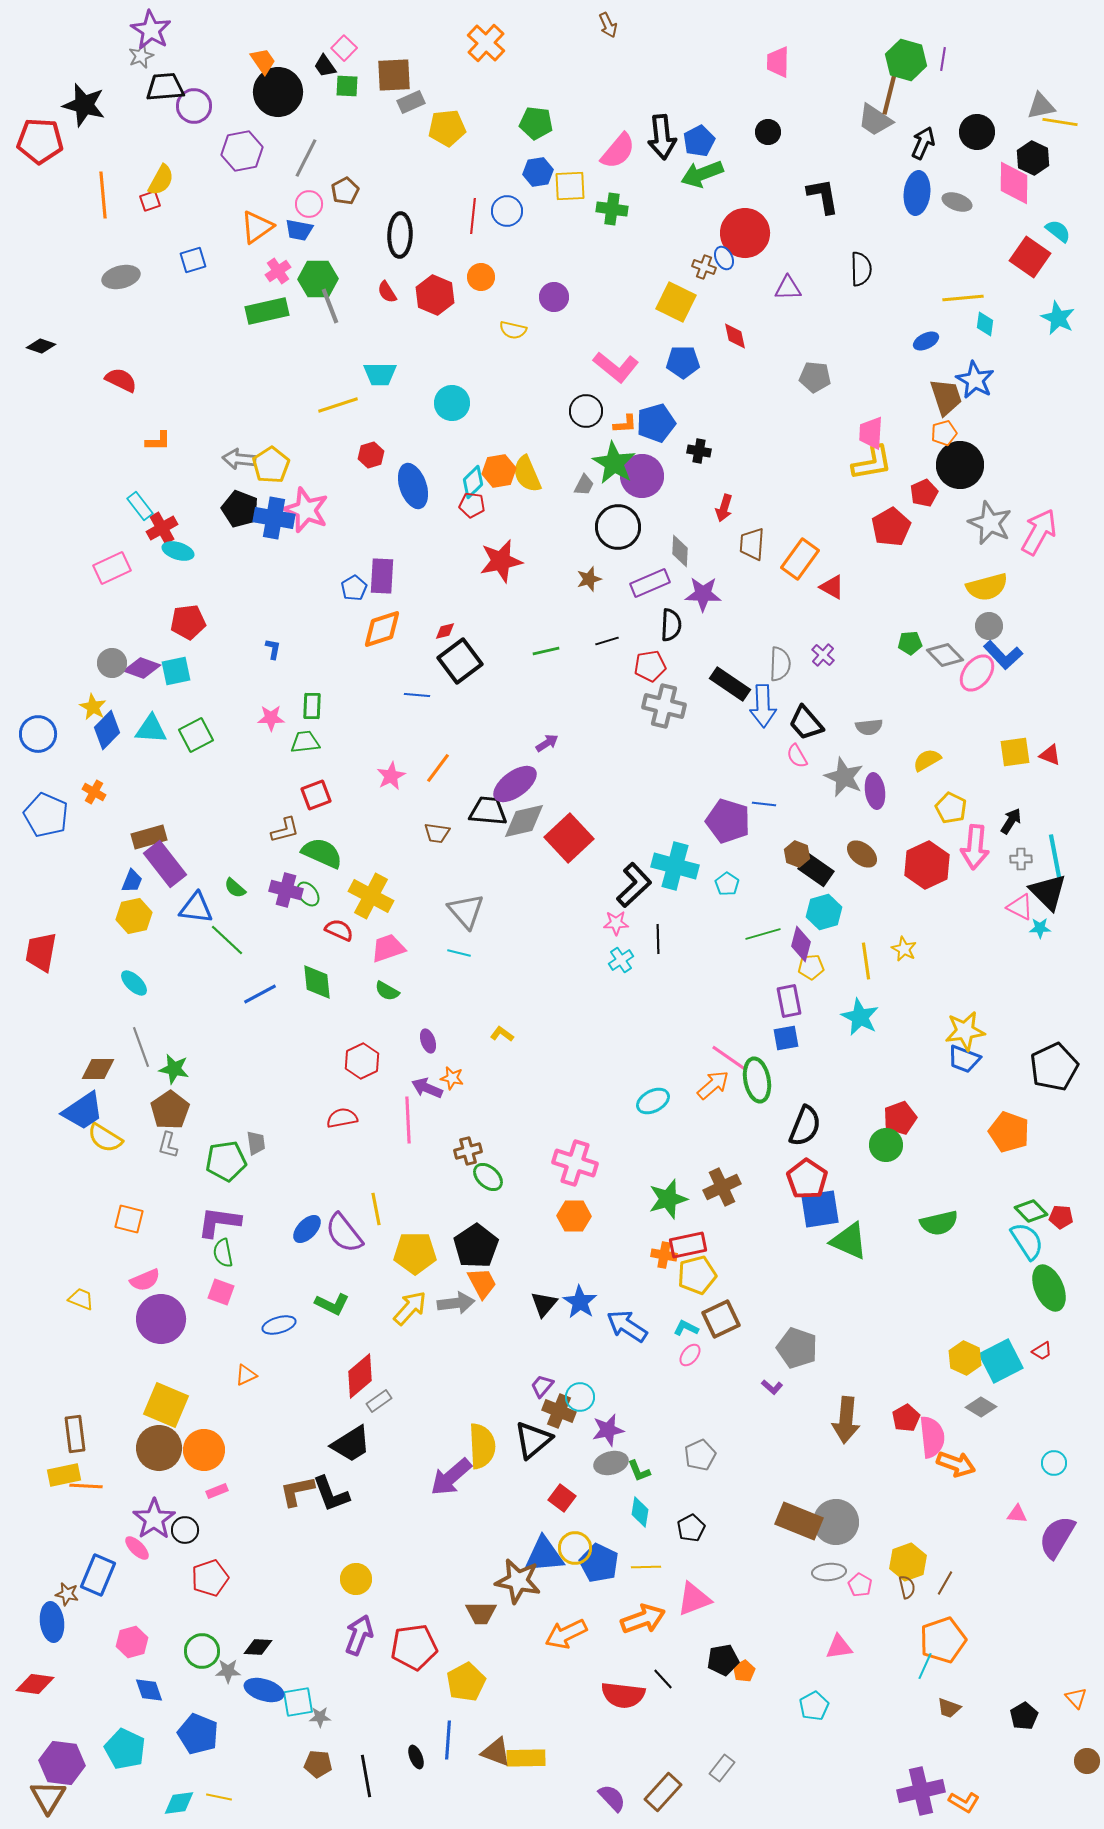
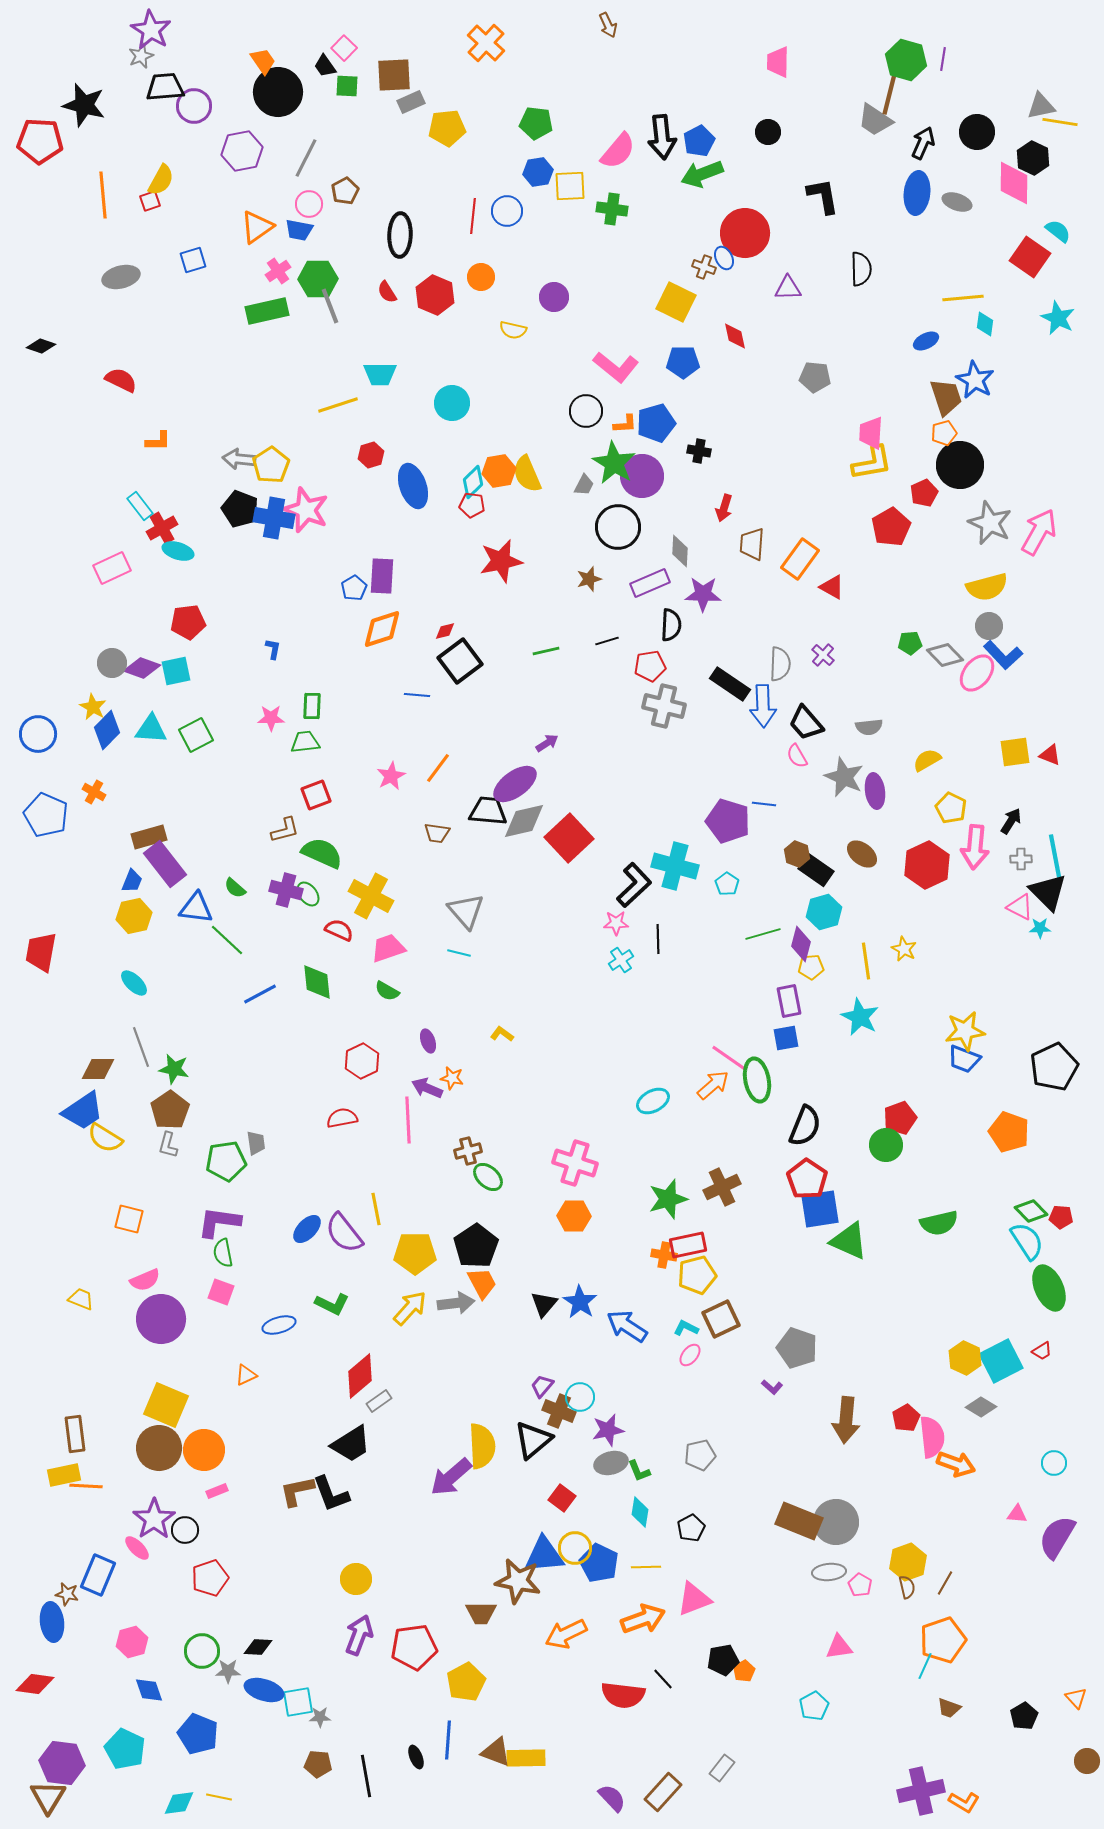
gray pentagon at (700, 1455): rotated 12 degrees clockwise
